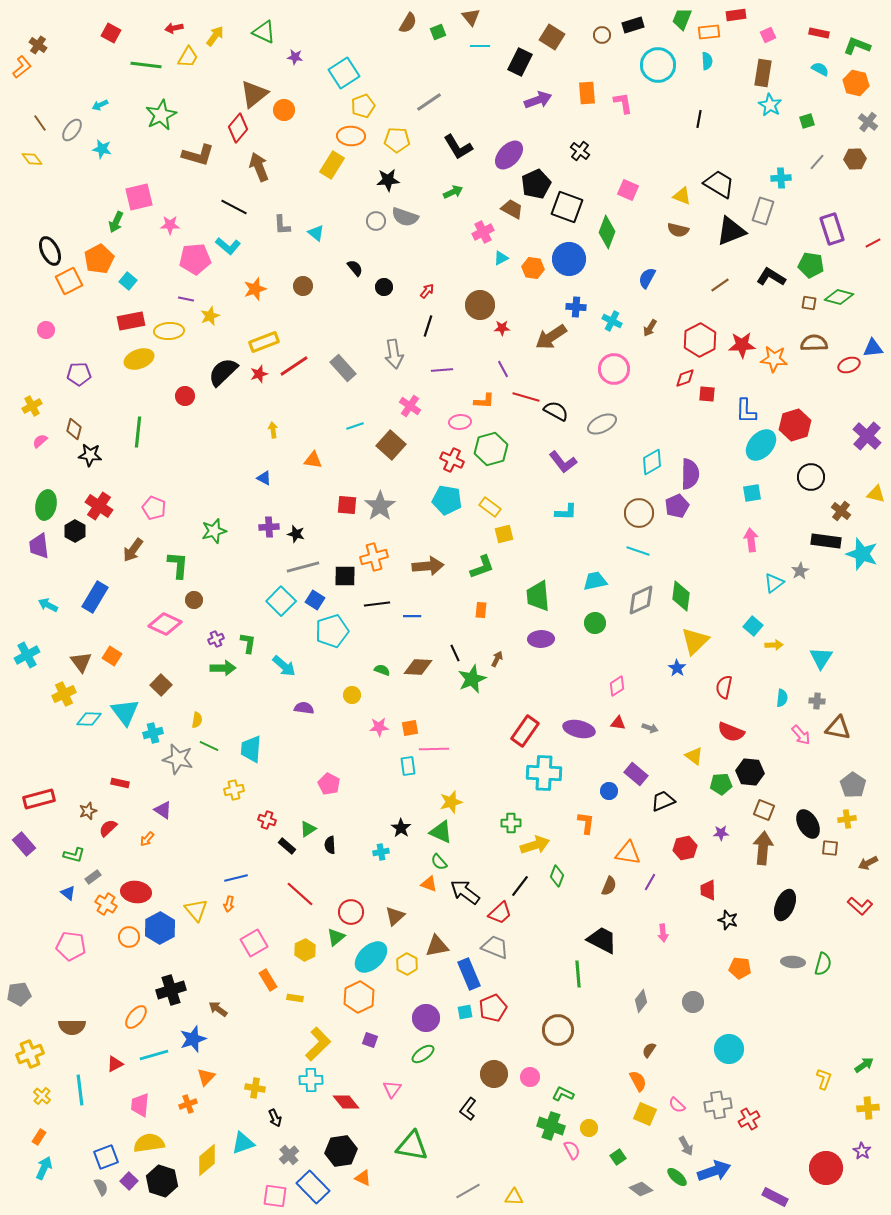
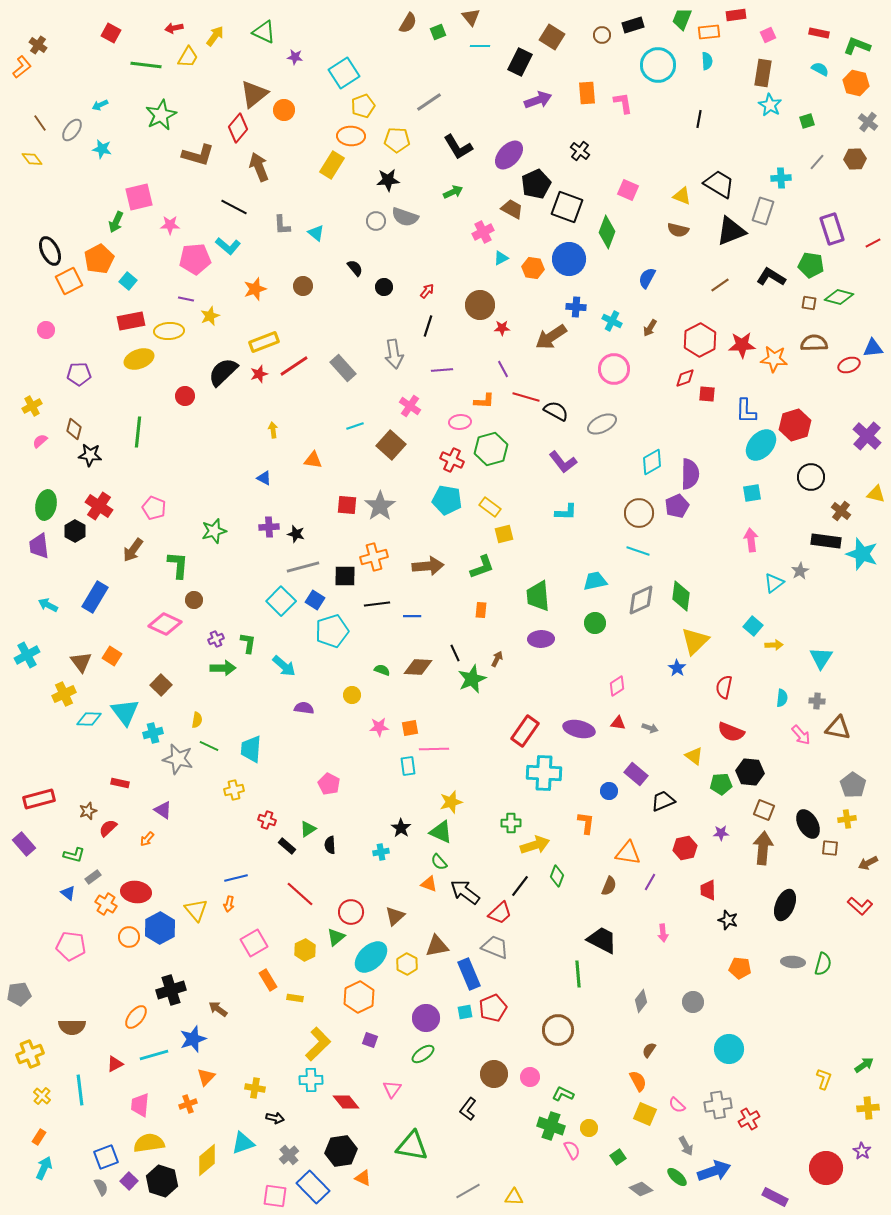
black arrow at (275, 1118): rotated 54 degrees counterclockwise
